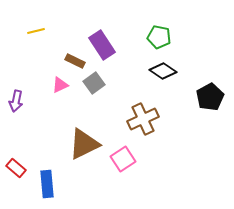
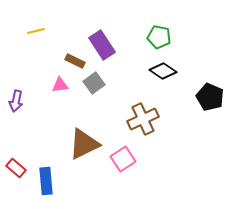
pink triangle: rotated 18 degrees clockwise
black pentagon: rotated 20 degrees counterclockwise
blue rectangle: moved 1 px left, 3 px up
